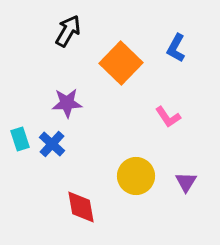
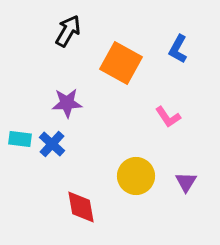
blue L-shape: moved 2 px right, 1 px down
orange square: rotated 15 degrees counterclockwise
cyan rectangle: rotated 65 degrees counterclockwise
